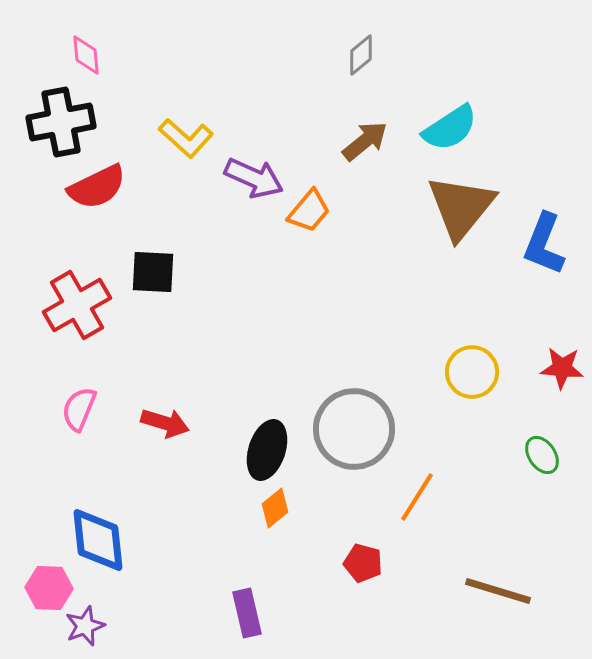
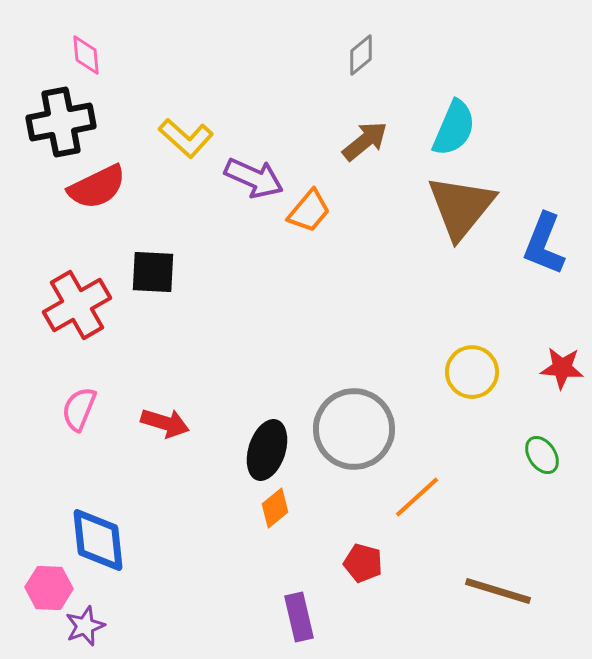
cyan semicircle: moved 4 px right; rotated 34 degrees counterclockwise
orange line: rotated 16 degrees clockwise
purple rectangle: moved 52 px right, 4 px down
